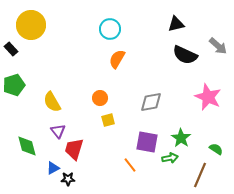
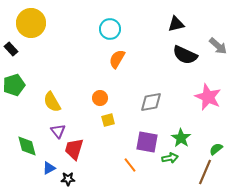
yellow circle: moved 2 px up
green semicircle: rotated 72 degrees counterclockwise
blue triangle: moved 4 px left
brown line: moved 5 px right, 3 px up
